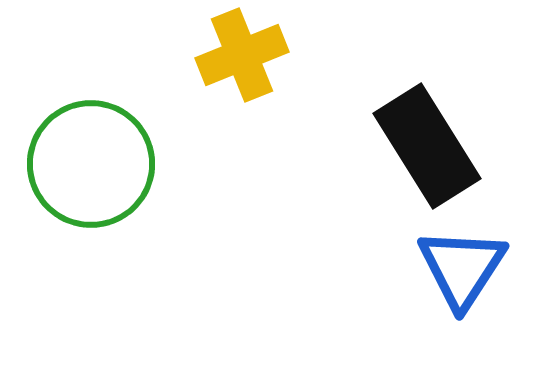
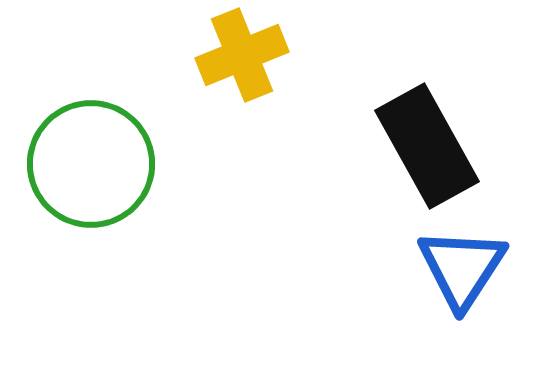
black rectangle: rotated 3 degrees clockwise
